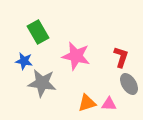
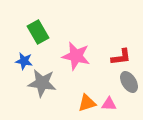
red L-shape: rotated 65 degrees clockwise
gray ellipse: moved 2 px up
